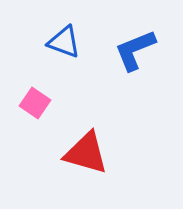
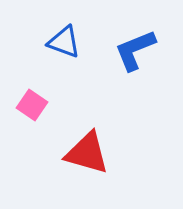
pink square: moved 3 px left, 2 px down
red triangle: moved 1 px right
